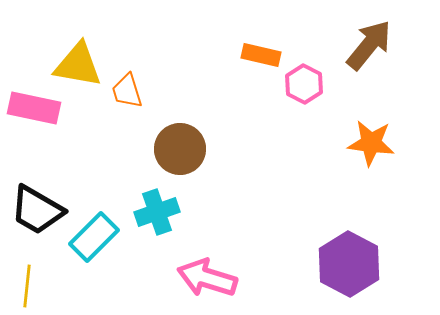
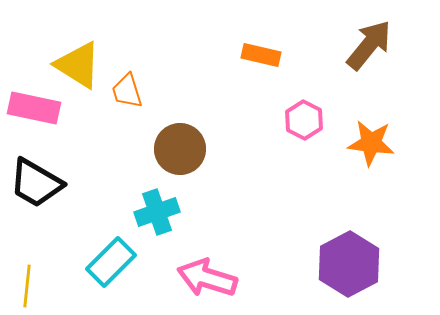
yellow triangle: rotated 22 degrees clockwise
pink hexagon: moved 36 px down
black trapezoid: moved 1 px left, 27 px up
cyan rectangle: moved 17 px right, 25 px down
purple hexagon: rotated 4 degrees clockwise
